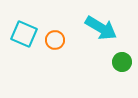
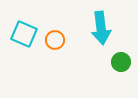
cyan arrow: rotated 52 degrees clockwise
green circle: moved 1 px left
